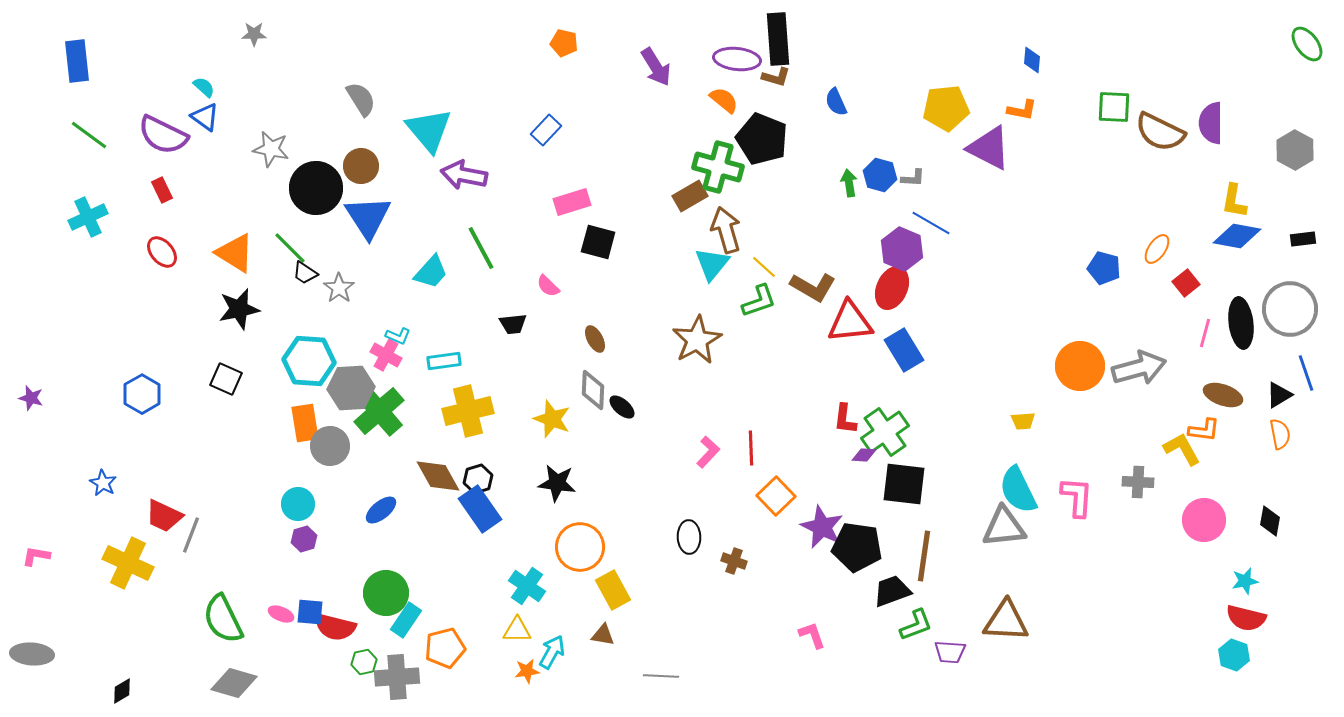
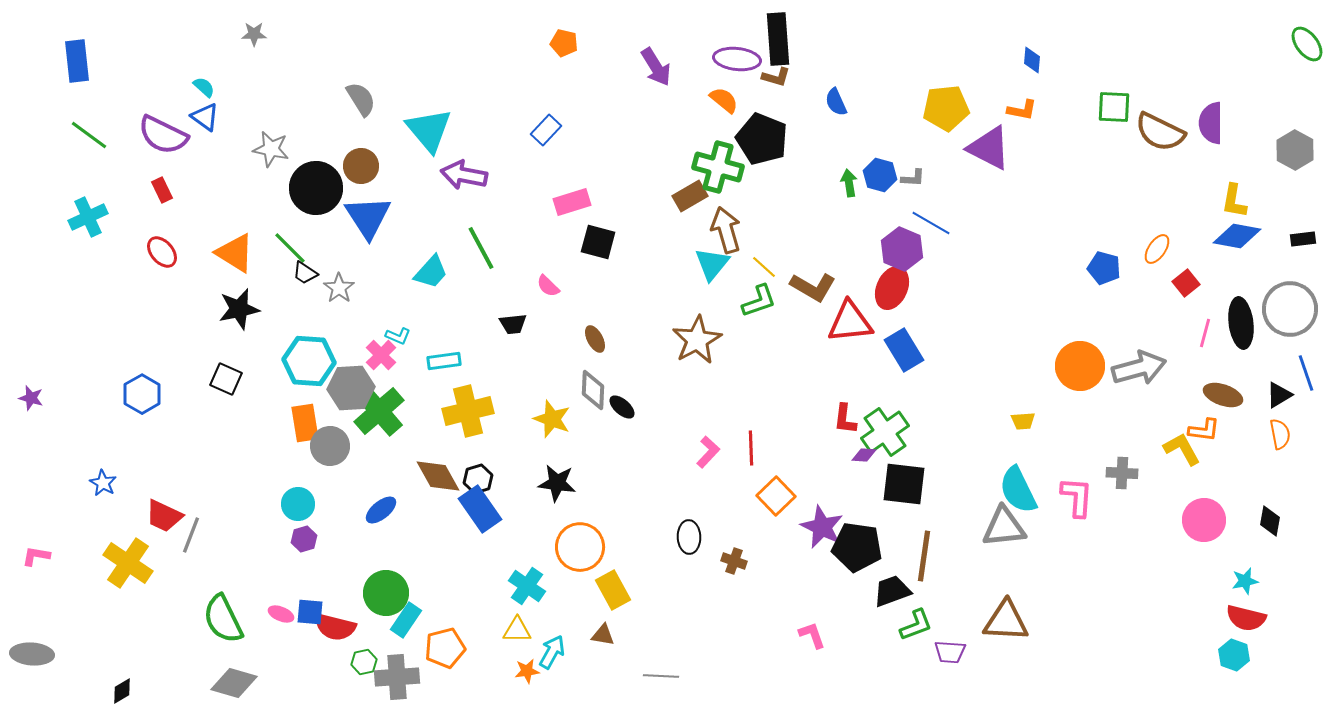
pink cross at (386, 355): moved 5 px left; rotated 16 degrees clockwise
gray cross at (1138, 482): moved 16 px left, 9 px up
yellow cross at (128, 563): rotated 9 degrees clockwise
